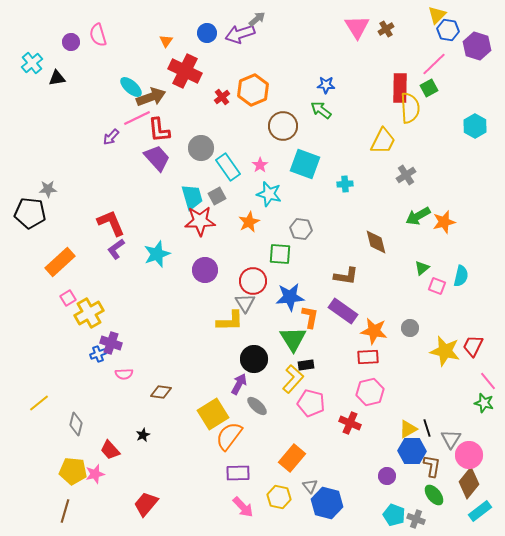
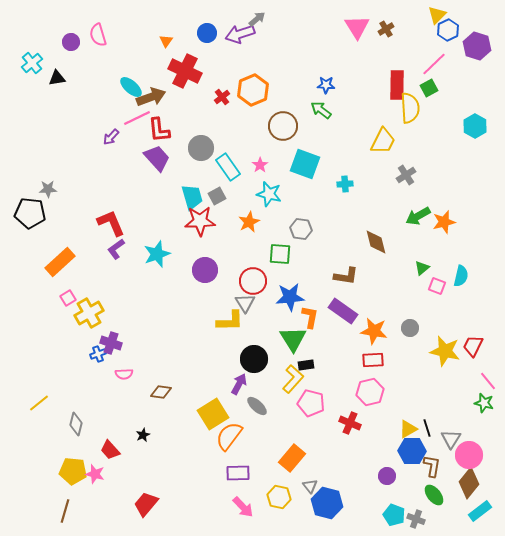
blue hexagon at (448, 30): rotated 25 degrees clockwise
red rectangle at (400, 88): moved 3 px left, 3 px up
red rectangle at (368, 357): moved 5 px right, 3 px down
pink star at (95, 474): rotated 30 degrees clockwise
